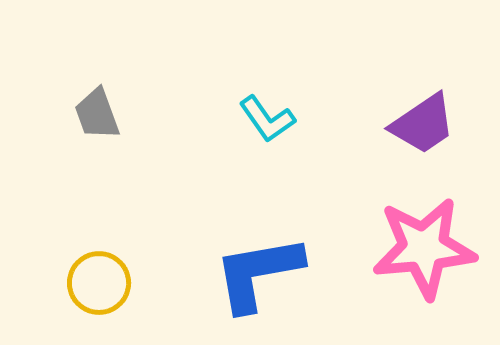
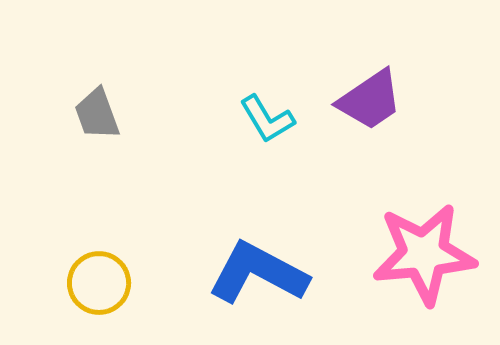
cyan L-shape: rotated 4 degrees clockwise
purple trapezoid: moved 53 px left, 24 px up
pink star: moved 6 px down
blue L-shape: rotated 38 degrees clockwise
